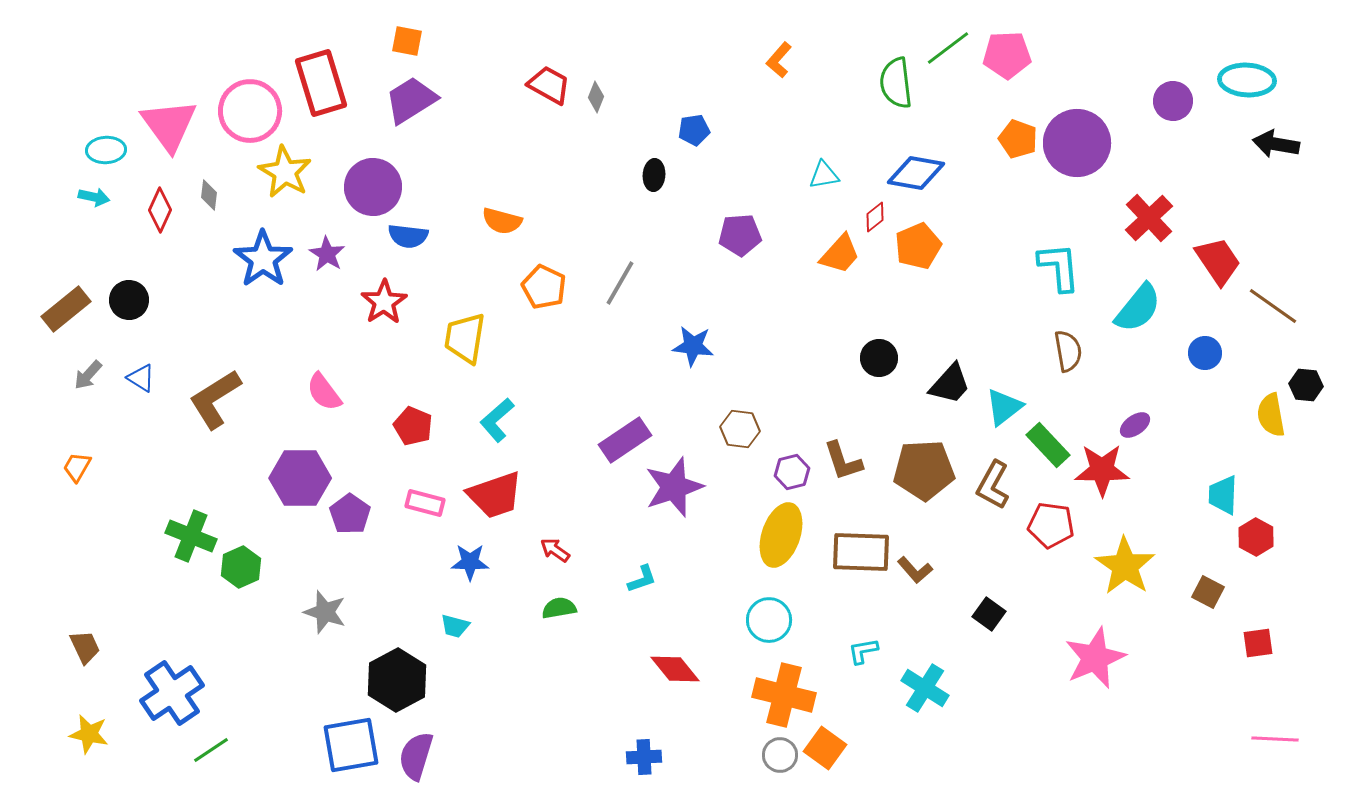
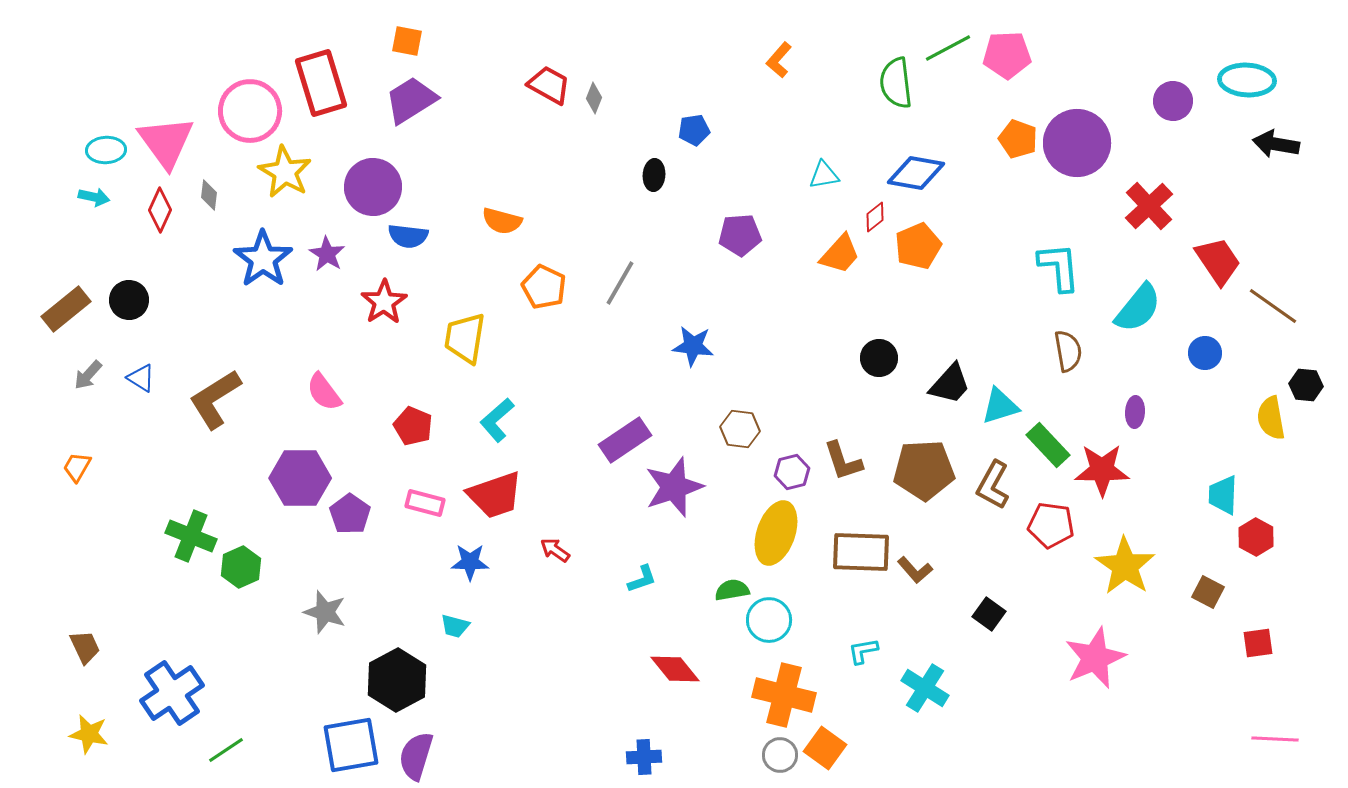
green line at (948, 48): rotated 9 degrees clockwise
gray diamond at (596, 97): moved 2 px left, 1 px down
pink triangle at (169, 125): moved 3 px left, 17 px down
red cross at (1149, 218): moved 12 px up
cyan triangle at (1004, 407): moved 4 px left, 1 px up; rotated 21 degrees clockwise
yellow semicircle at (1271, 415): moved 3 px down
purple ellipse at (1135, 425): moved 13 px up; rotated 52 degrees counterclockwise
yellow ellipse at (781, 535): moved 5 px left, 2 px up
green semicircle at (559, 608): moved 173 px right, 18 px up
green line at (211, 750): moved 15 px right
